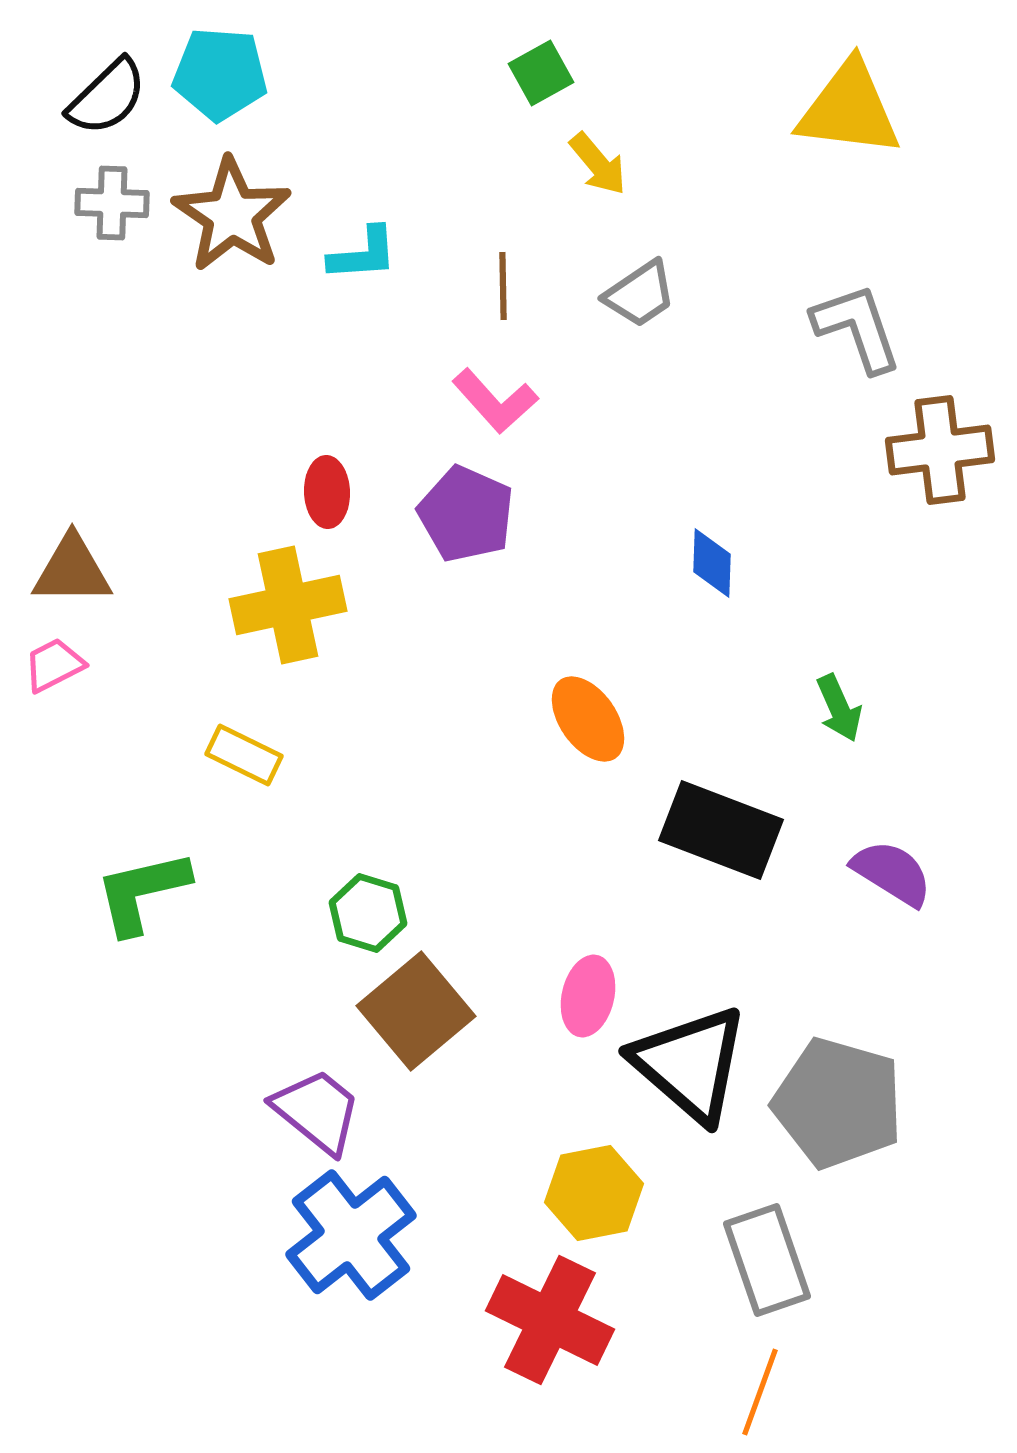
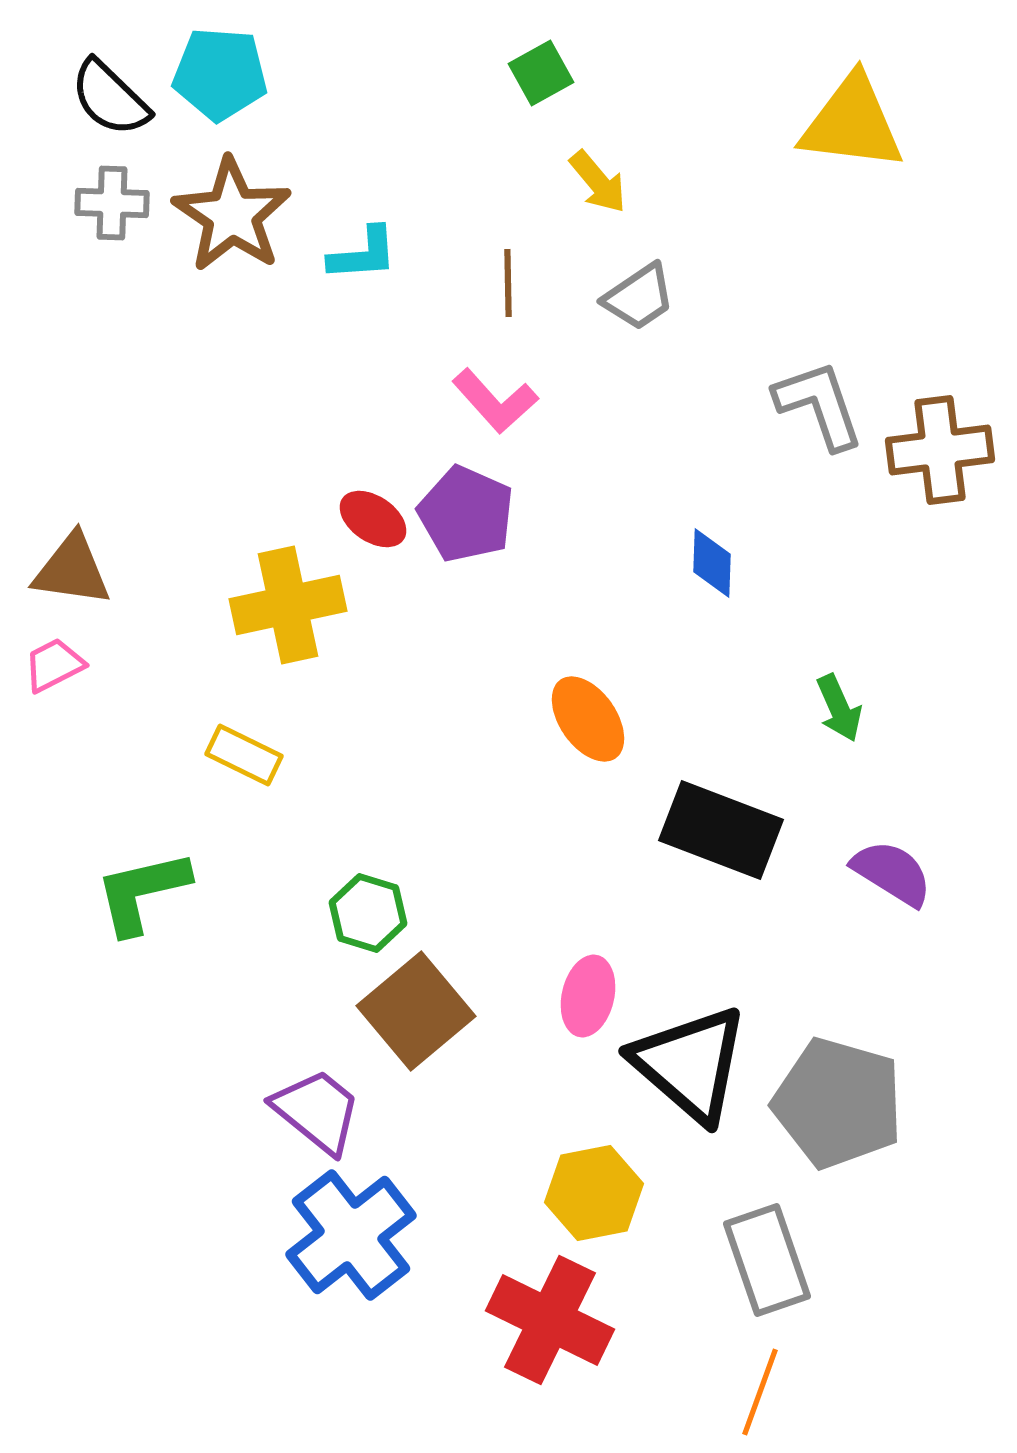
black semicircle: moved 3 px right, 1 px down; rotated 88 degrees clockwise
yellow triangle: moved 3 px right, 14 px down
yellow arrow: moved 18 px down
brown line: moved 5 px right, 3 px up
gray trapezoid: moved 1 px left, 3 px down
gray L-shape: moved 38 px left, 77 px down
red ellipse: moved 46 px right, 27 px down; rotated 54 degrees counterclockwise
brown triangle: rotated 8 degrees clockwise
